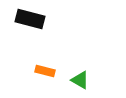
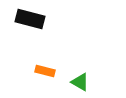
green triangle: moved 2 px down
